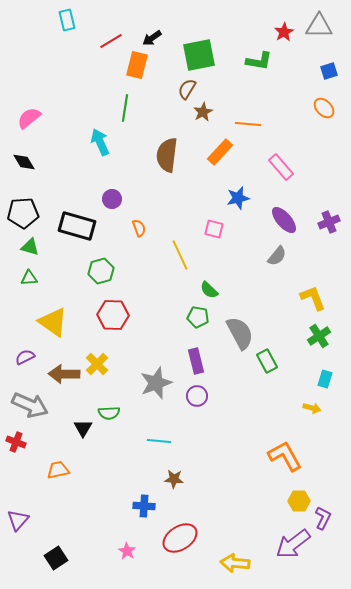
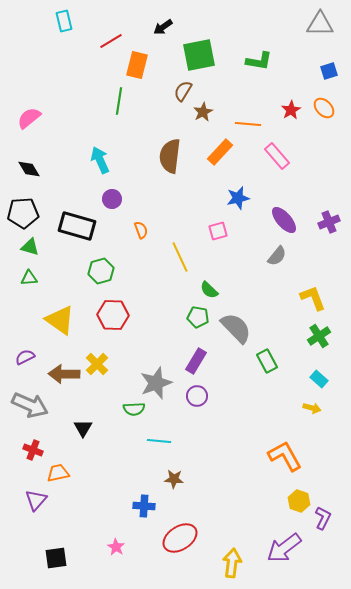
cyan rectangle at (67, 20): moved 3 px left, 1 px down
gray triangle at (319, 26): moved 1 px right, 2 px up
red star at (284, 32): moved 7 px right, 78 px down
black arrow at (152, 38): moved 11 px right, 11 px up
brown semicircle at (187, 89): moved 4 px left, 2 px down
green line at (125, 108): moved 6 px left, 7 px up
cyan arrow at (100, 142): moved 18 px down
brown semicircle at (167, 155): moved 3 px right, 1 px down
black diamond at (24, 162): moved 5 px right, 7 px down
pink rectangle at (281, 167): moved 4 px left, 11 px up
orange semicircle at (139, 228): moved 2 px right, 2 px down
pink square at (214, 229): moved 4 px right, 2 px down; rotated 30 degrees counterclockwise
yellow line at (180, 255): moved 2 px down
yellow triangle at (53, 322): moved 7 px right, 2 px up
gray semicircle at (240, 333): moved 4 px left, 5 px up; rotated 16 degrees counterclockwise
purple rectangle at (196, 361): rotated 45 degrees clockwise
cyan rectangle at (325, 379): moved 6 px left; rotated 66 degrees counterclockwise
green semicircle at (109, 413): moved 25 px right, 4 px up
red cross at (16, 442): moved 17 px right, 8 px down
orange trapezoid at (58, 470): moved 3 px down
yellow hexagon at (299, 501): rotated 20 degrees clockwise
purple triangle at (18, 520): moved 18 px right, 20 px up
purple arrow at (293, 544): moved 9 px left, 4 px down
pink star at (127, 551): moved 11 px left, 4 px up
black square at (56, 558): rotated 25 degrees clockwise
yellow arrow at (235, 563): moved 3 px left; rotated 92 degrees clockwise
